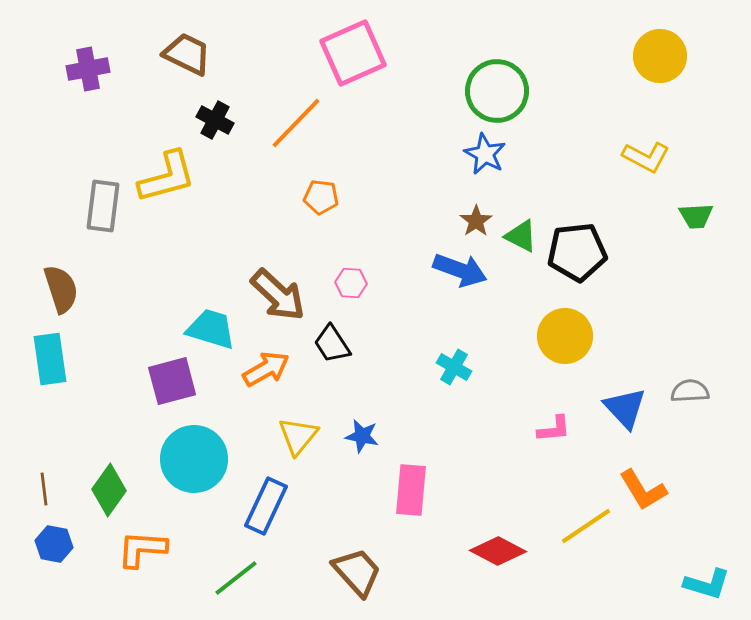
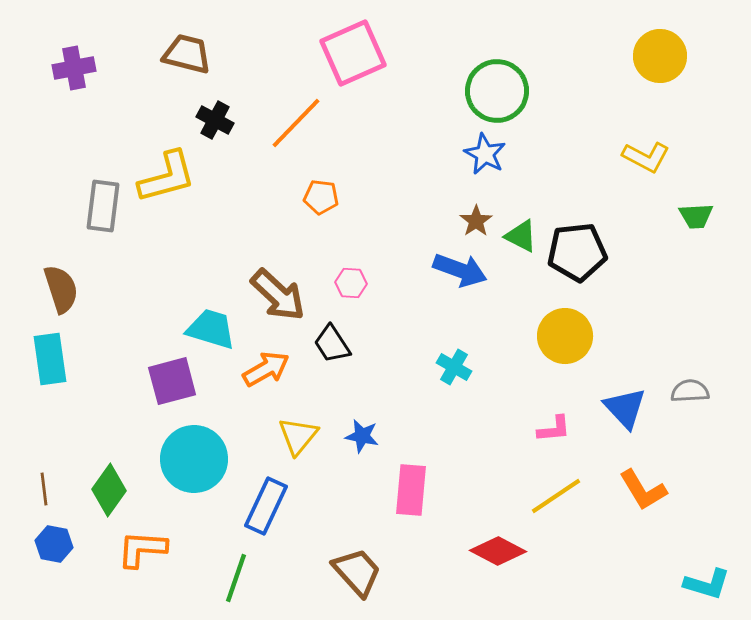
brown trapezoid at (187, 54): rotated 12 degrees counterclockwise
purple cross at (88, 69): moved 14 px left, 1 px up
yellow line at (586, 526): moved 30 px left, 30 px up
green line at (236, 578): rotated 33 degrees counterclockwise
